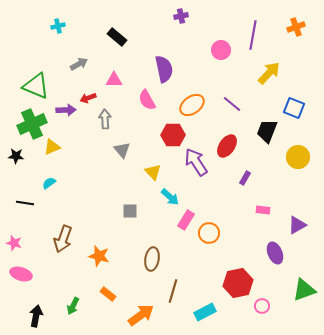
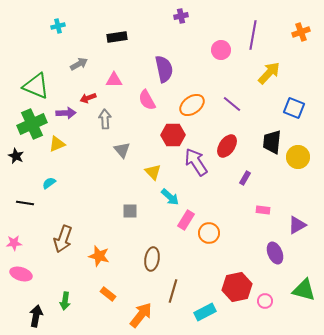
orange cross at (296, 27): moved 5 px right, 5 px down
black rectangle at (117, 37): rotated 48 degrees counterclockwise
purple arrow at (66, 110): moved 3 px down
black trapezoid at (267, 131): moved 5 px right, 11 px down; rotated 15 degrees counterclockwise
yellow triangle at (52, 147): moved 5 px right, 3 px up
black star at (16, 156): rotated 21 degrees clockwise
pink star at (14, 243): rotated 21 degrees counterclockwise
red hexagon at (238, 283): moved 1 px left, 4 px down
green triangle at (304, 290): rotated 35 degrees clockwise
green arrow at (73, 306): moved 8 px left, 5 px up; rotated 18 degrees counterclockwise
pink circle at (262, 306): moved 3 px right, 5 px up
orange arrow at (141, 315): rotated 16 degrees counterclockwise
